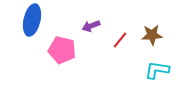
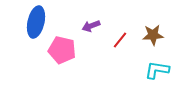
blue ellipse: moved 4 px right, 2 px down
brown star: moved 1 px right
